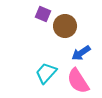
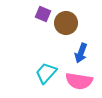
brown circle: moved 1 px right, 3 px up
blue arrow: rotated 36 degrees counterclockwise
pink semicircle: moved 1 px right; rotated 48 degrees counterclockwise
